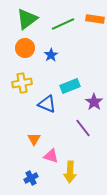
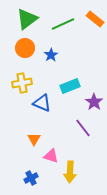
orange rectangle: rotated 30 degrees clockwise
blue triangle: moved 5 px left, 1 px up
